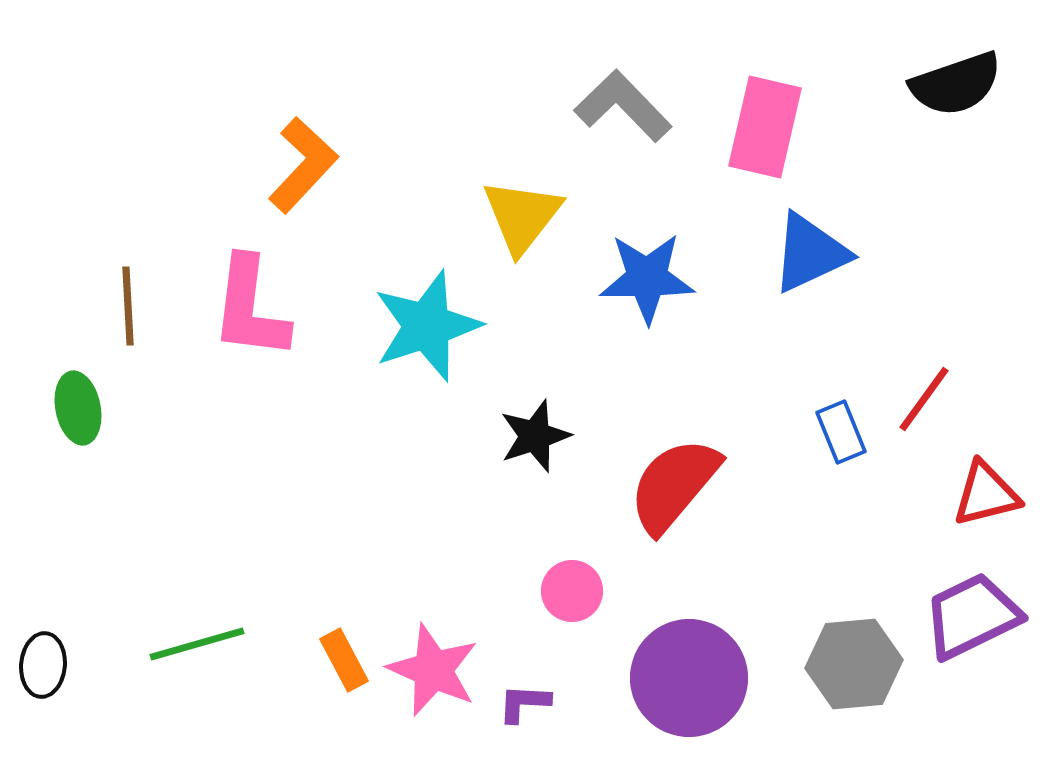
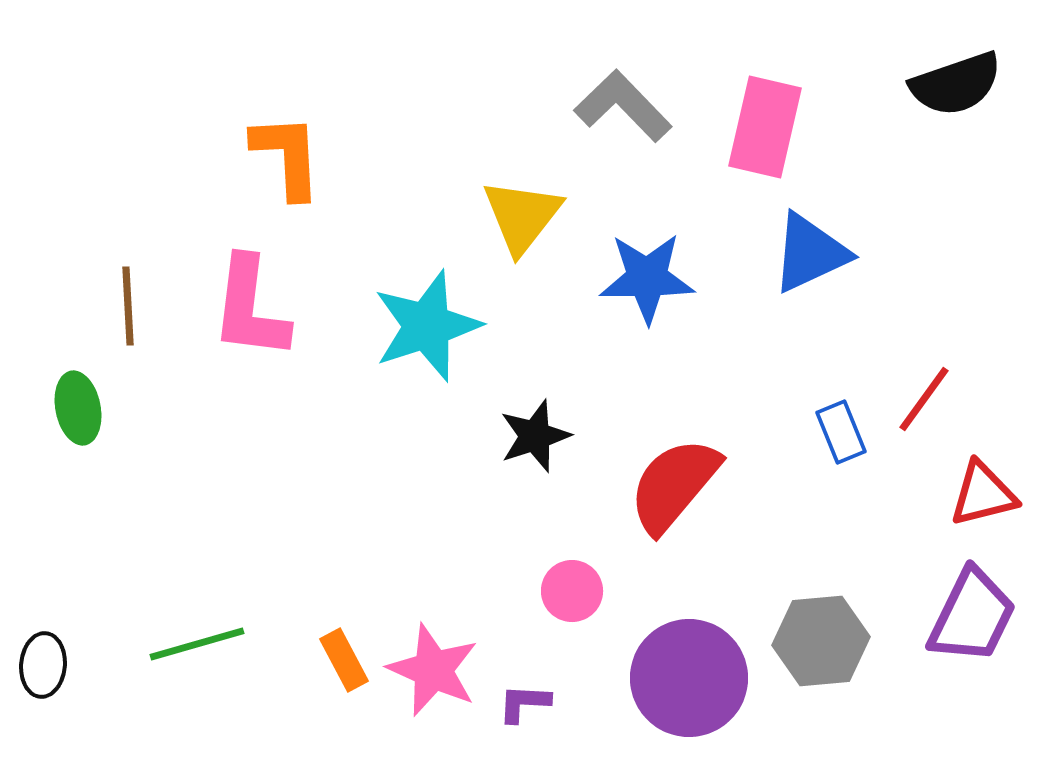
orange L-shape: moved 16 px left, 9 px up; rotated 46 degrees counterclockwise
red triangle: moved 3 px left
purple trapezoid: rotated 142 degrees clockwise
gray hexagon: moved 33 px left, 23 px up
